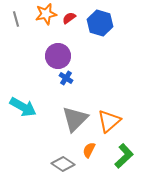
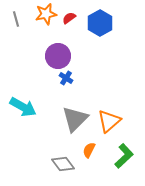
blue hexagon: rotated 15 degrees clockwise
gray diamond: rotated 20 degrees clockwise
